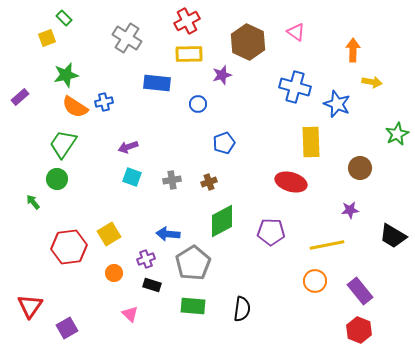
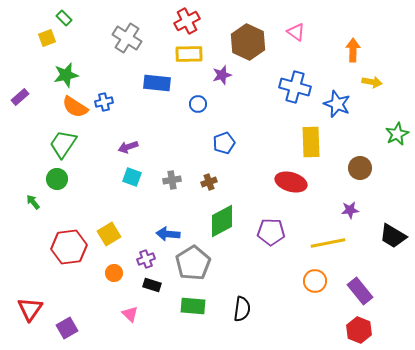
yellow line at (327, 245): moved 1 px right, 2 px up
red triangle at (30, 306): moved 3 px down
